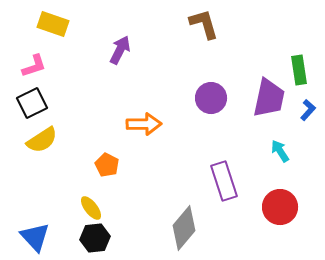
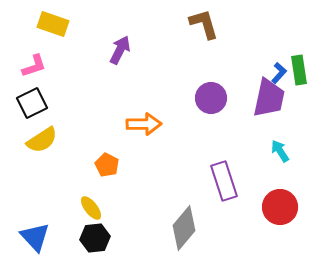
blue L-shape: moved 29 px left, 37 px up
